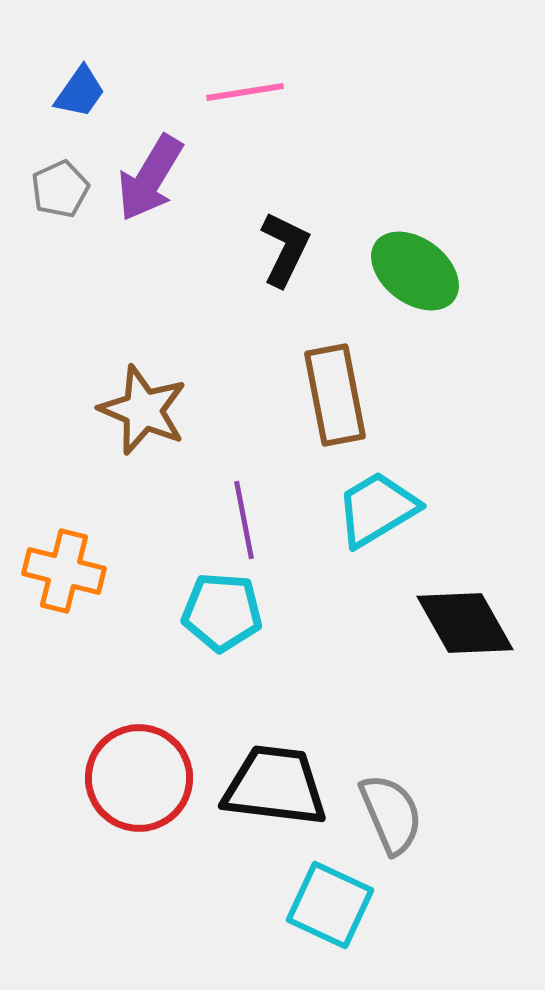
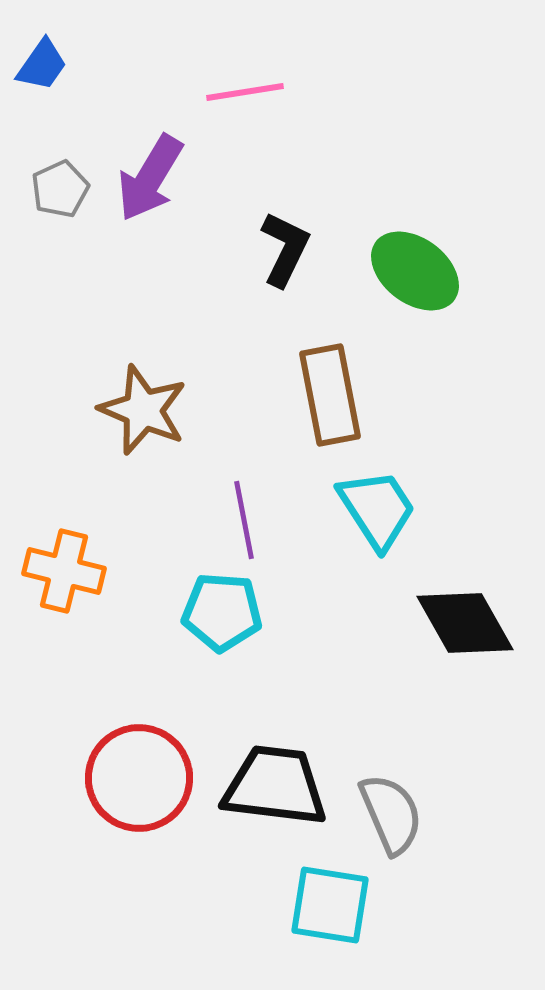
blue trapezoid: moved 38 px left, 27 px up
brown rectangle: moved 5 px left
cyan trapezoid: rotated 88 degrees clockwise
cyan square: rotated 16 degrees counterclockwise
